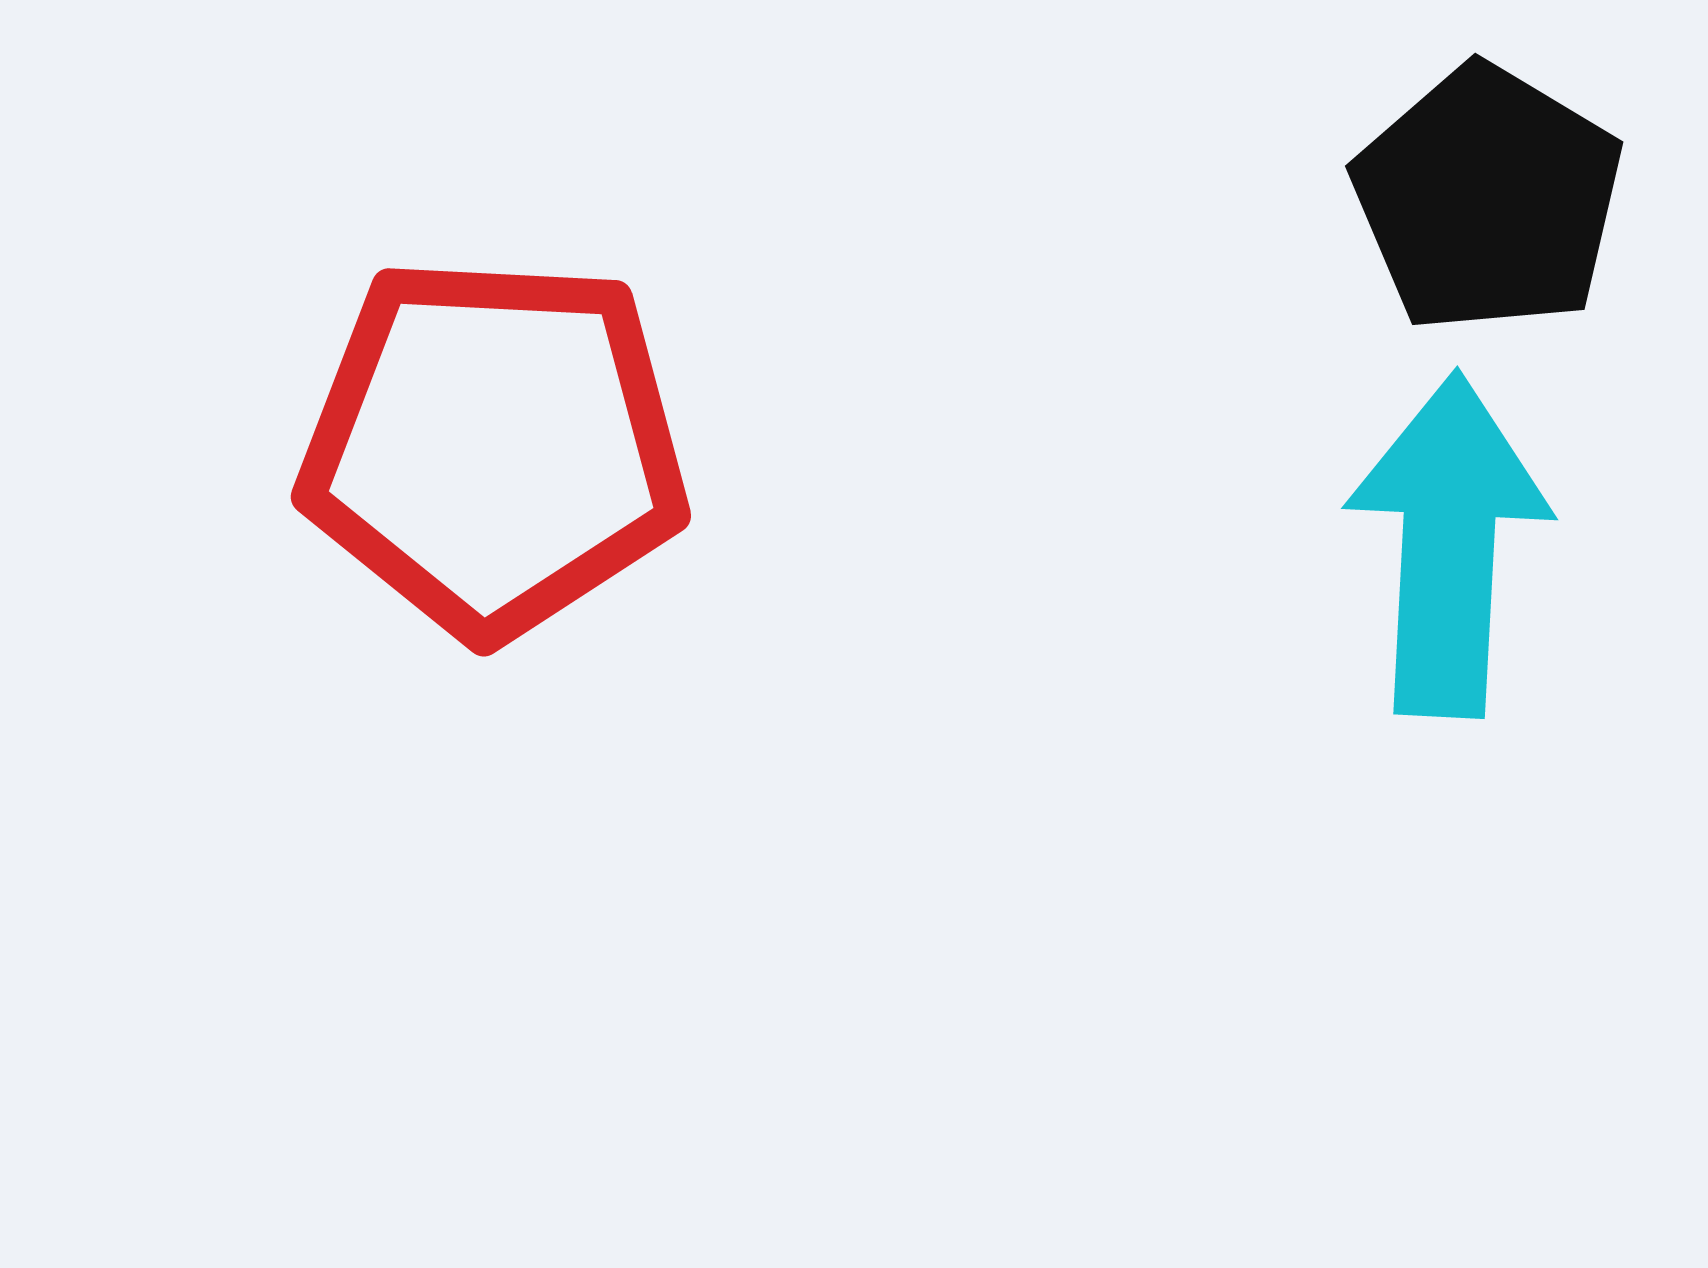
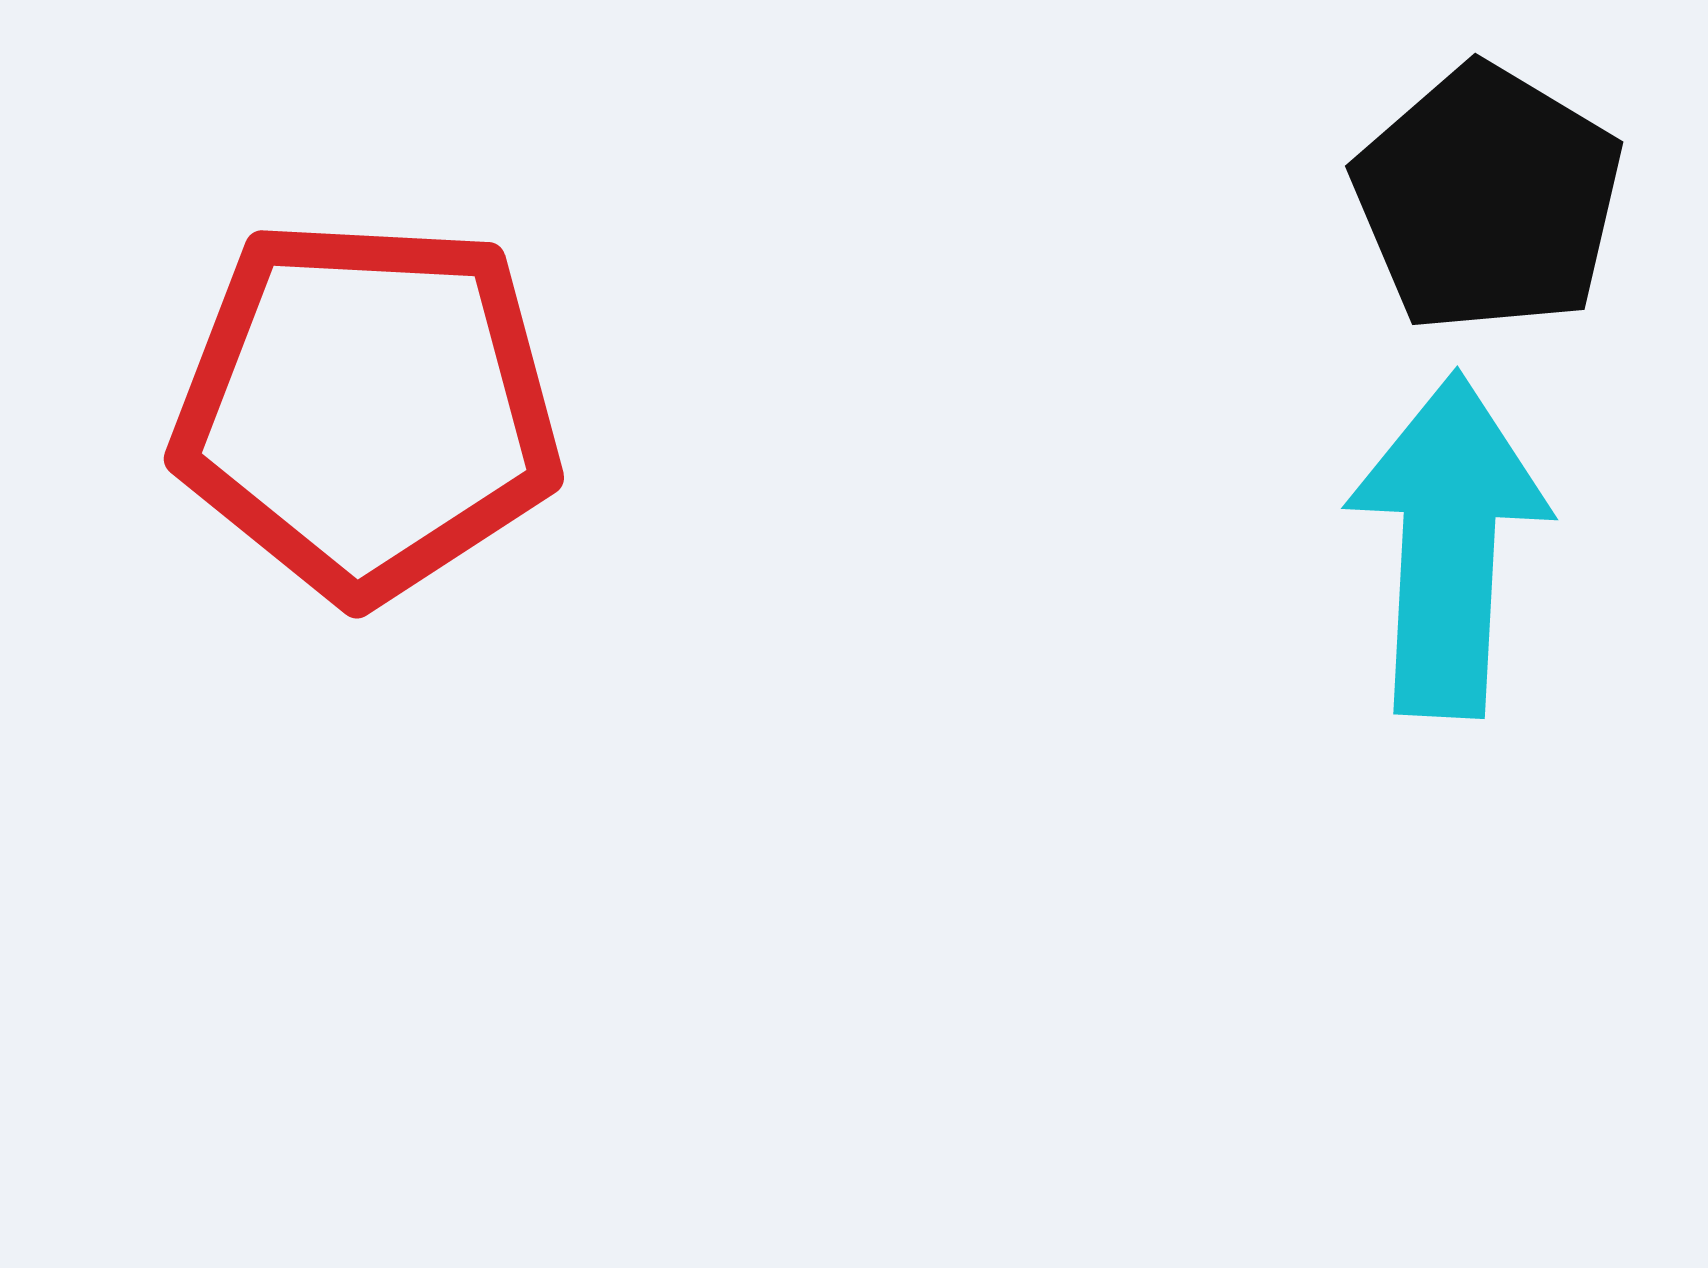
red pentagon: moved 127 px left, 38 px up
